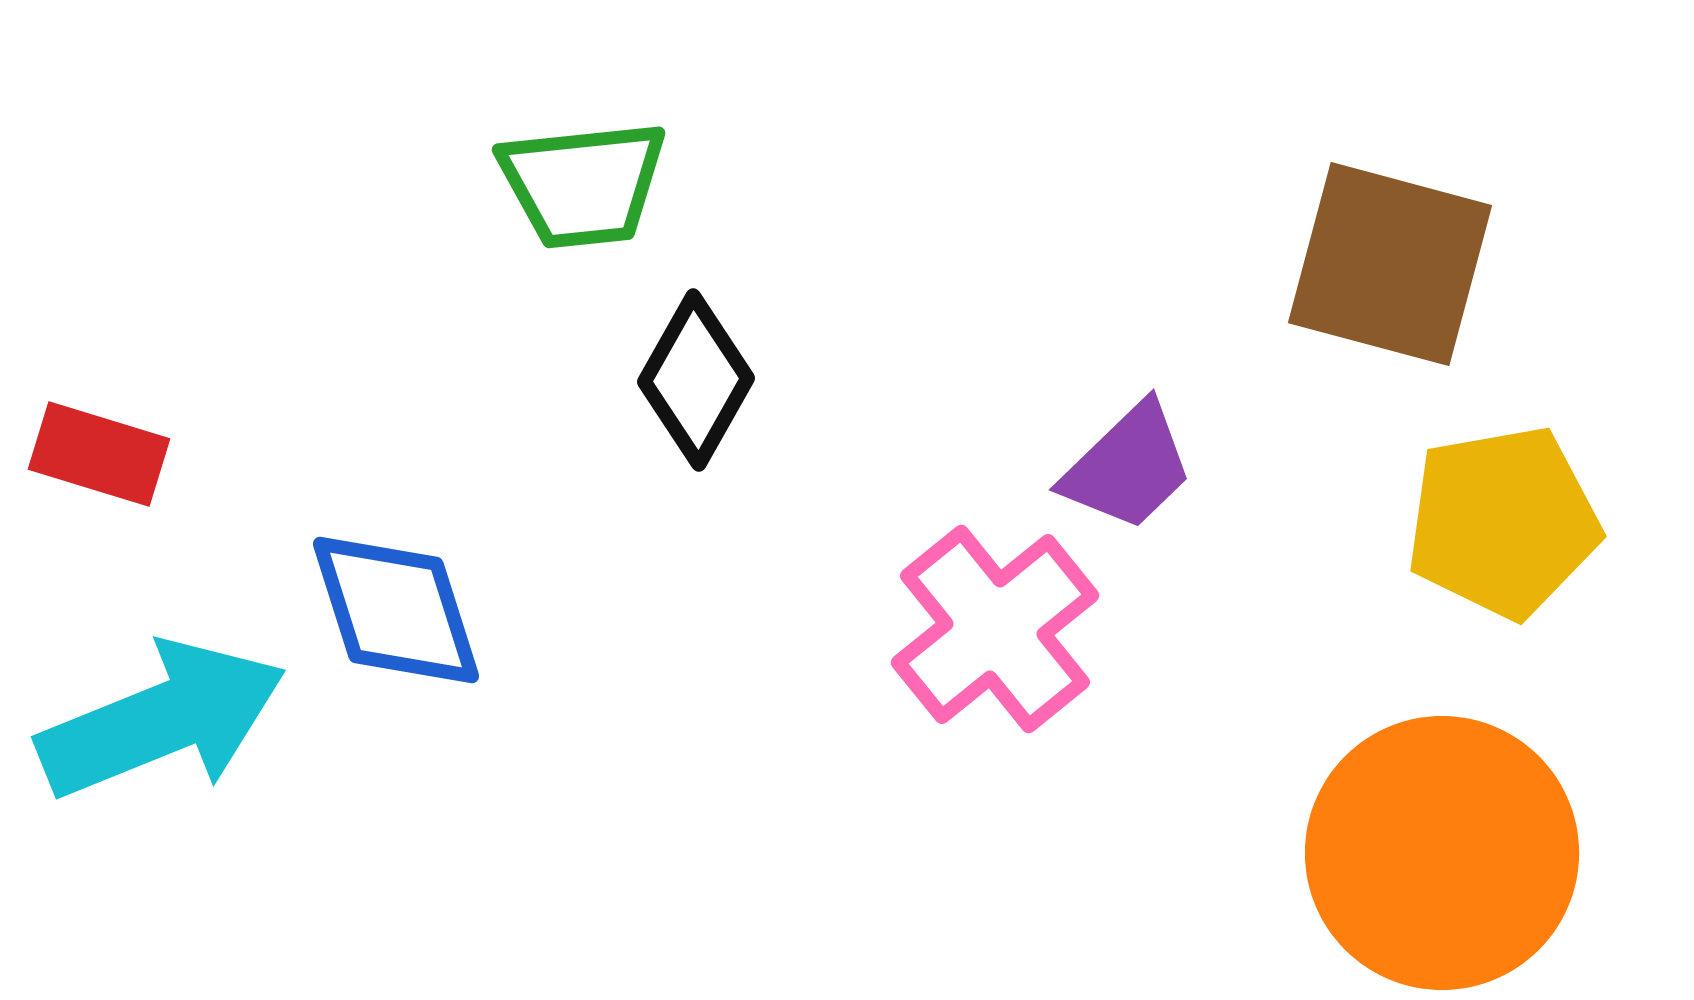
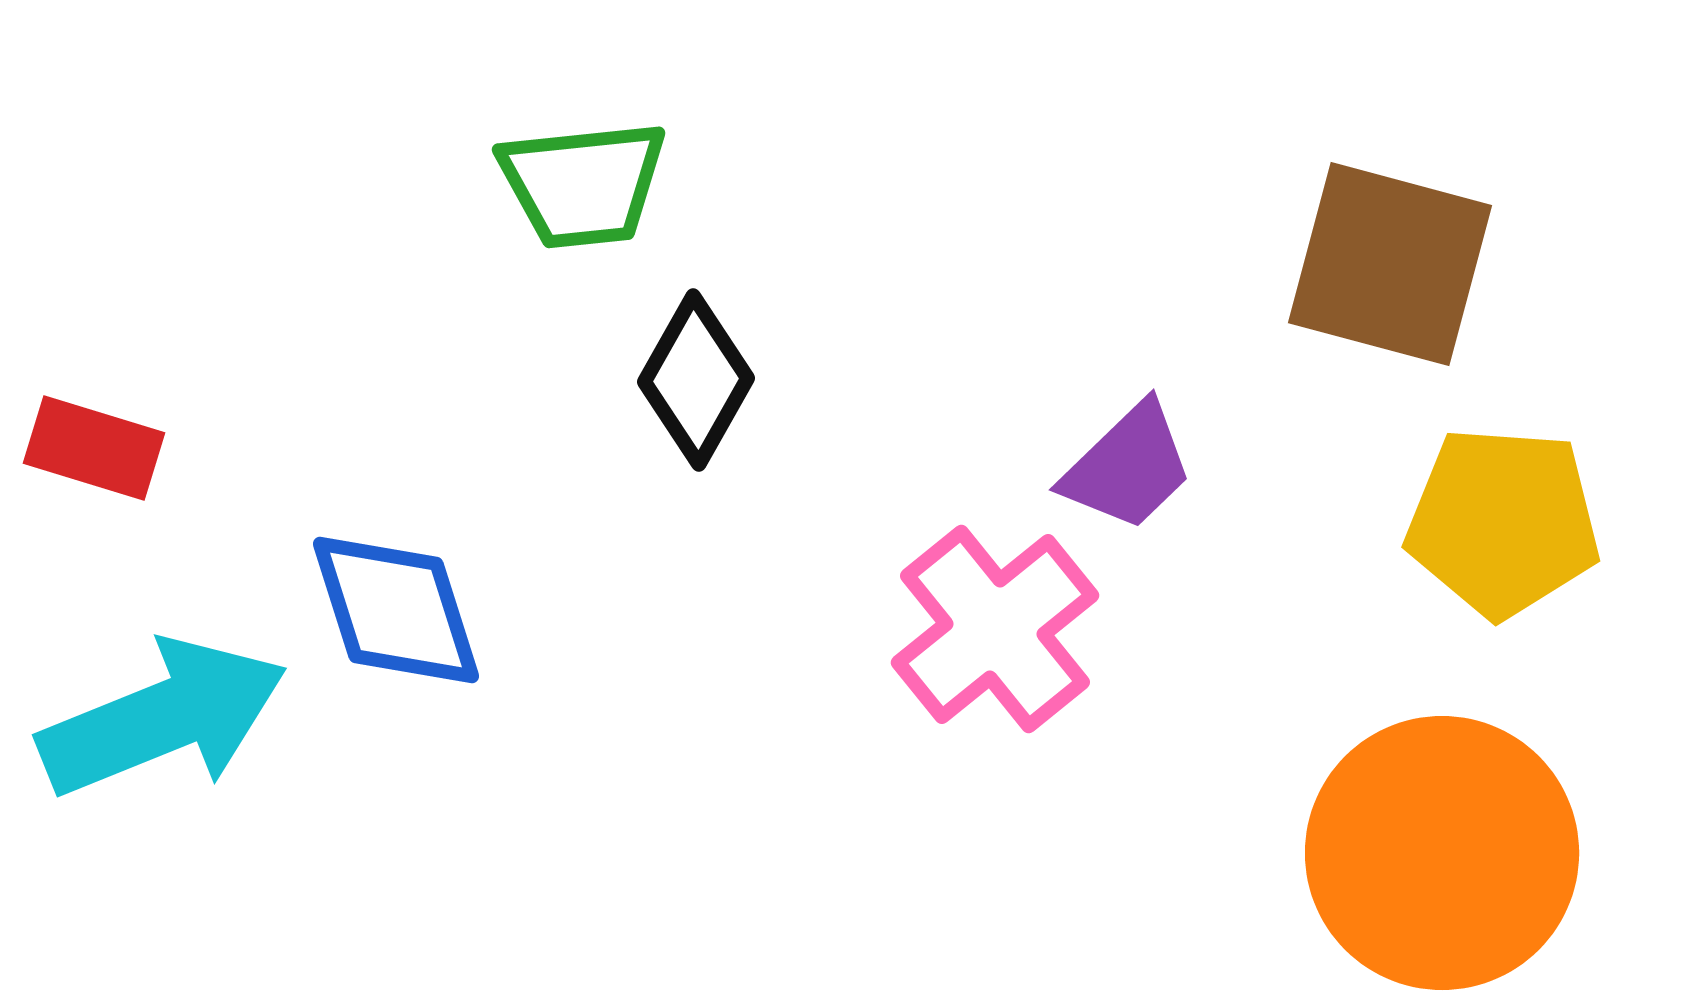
red rectangle: moved 5 px left, 6 px up
yellow pentagon: rotated 14 degrees clockwise
cyan arrow: moved 1 px right, 2 px up
